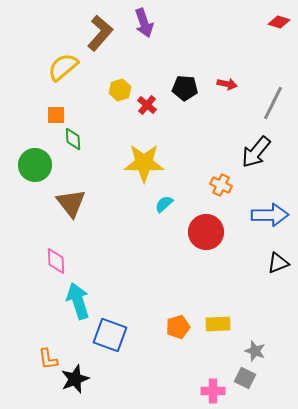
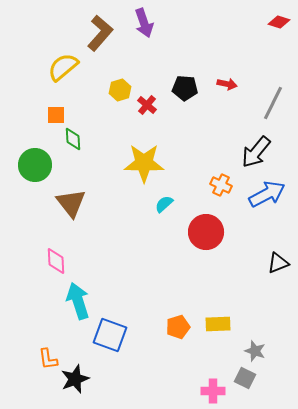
blue arrow: moved 3 px left, 21 px up; rotated 27 degrees counterclockwise
